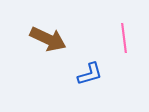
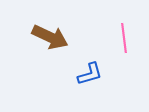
brown arrow: moved 2 px right, 2 px up
